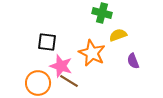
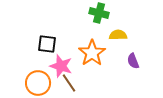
green cross: moved 3 px left
yellow semicircle: rotated 18 degrees clockwise
black square: moved 2 px down
orange star: rotated 12 degrees clockwise
brown line: moved 2 px down; rotated 24 degrees clockwise
